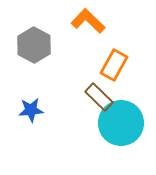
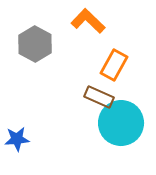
gray hexagon: moved 1 px right, 1 px up
brown rectangle: rotated 20 degrees counterclockwise
blue star: moved 14 px left, 29 px down
